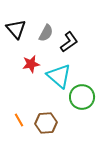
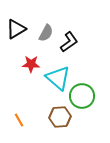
black triangle: rotated 40 degrees clockwise
red star: rotated 12 degrees clockwise
cyan triangle: moved 1 px left, 2 px down
green circle: moved 1 px up
brown hexagon: moved 14 px right, 6 px up
